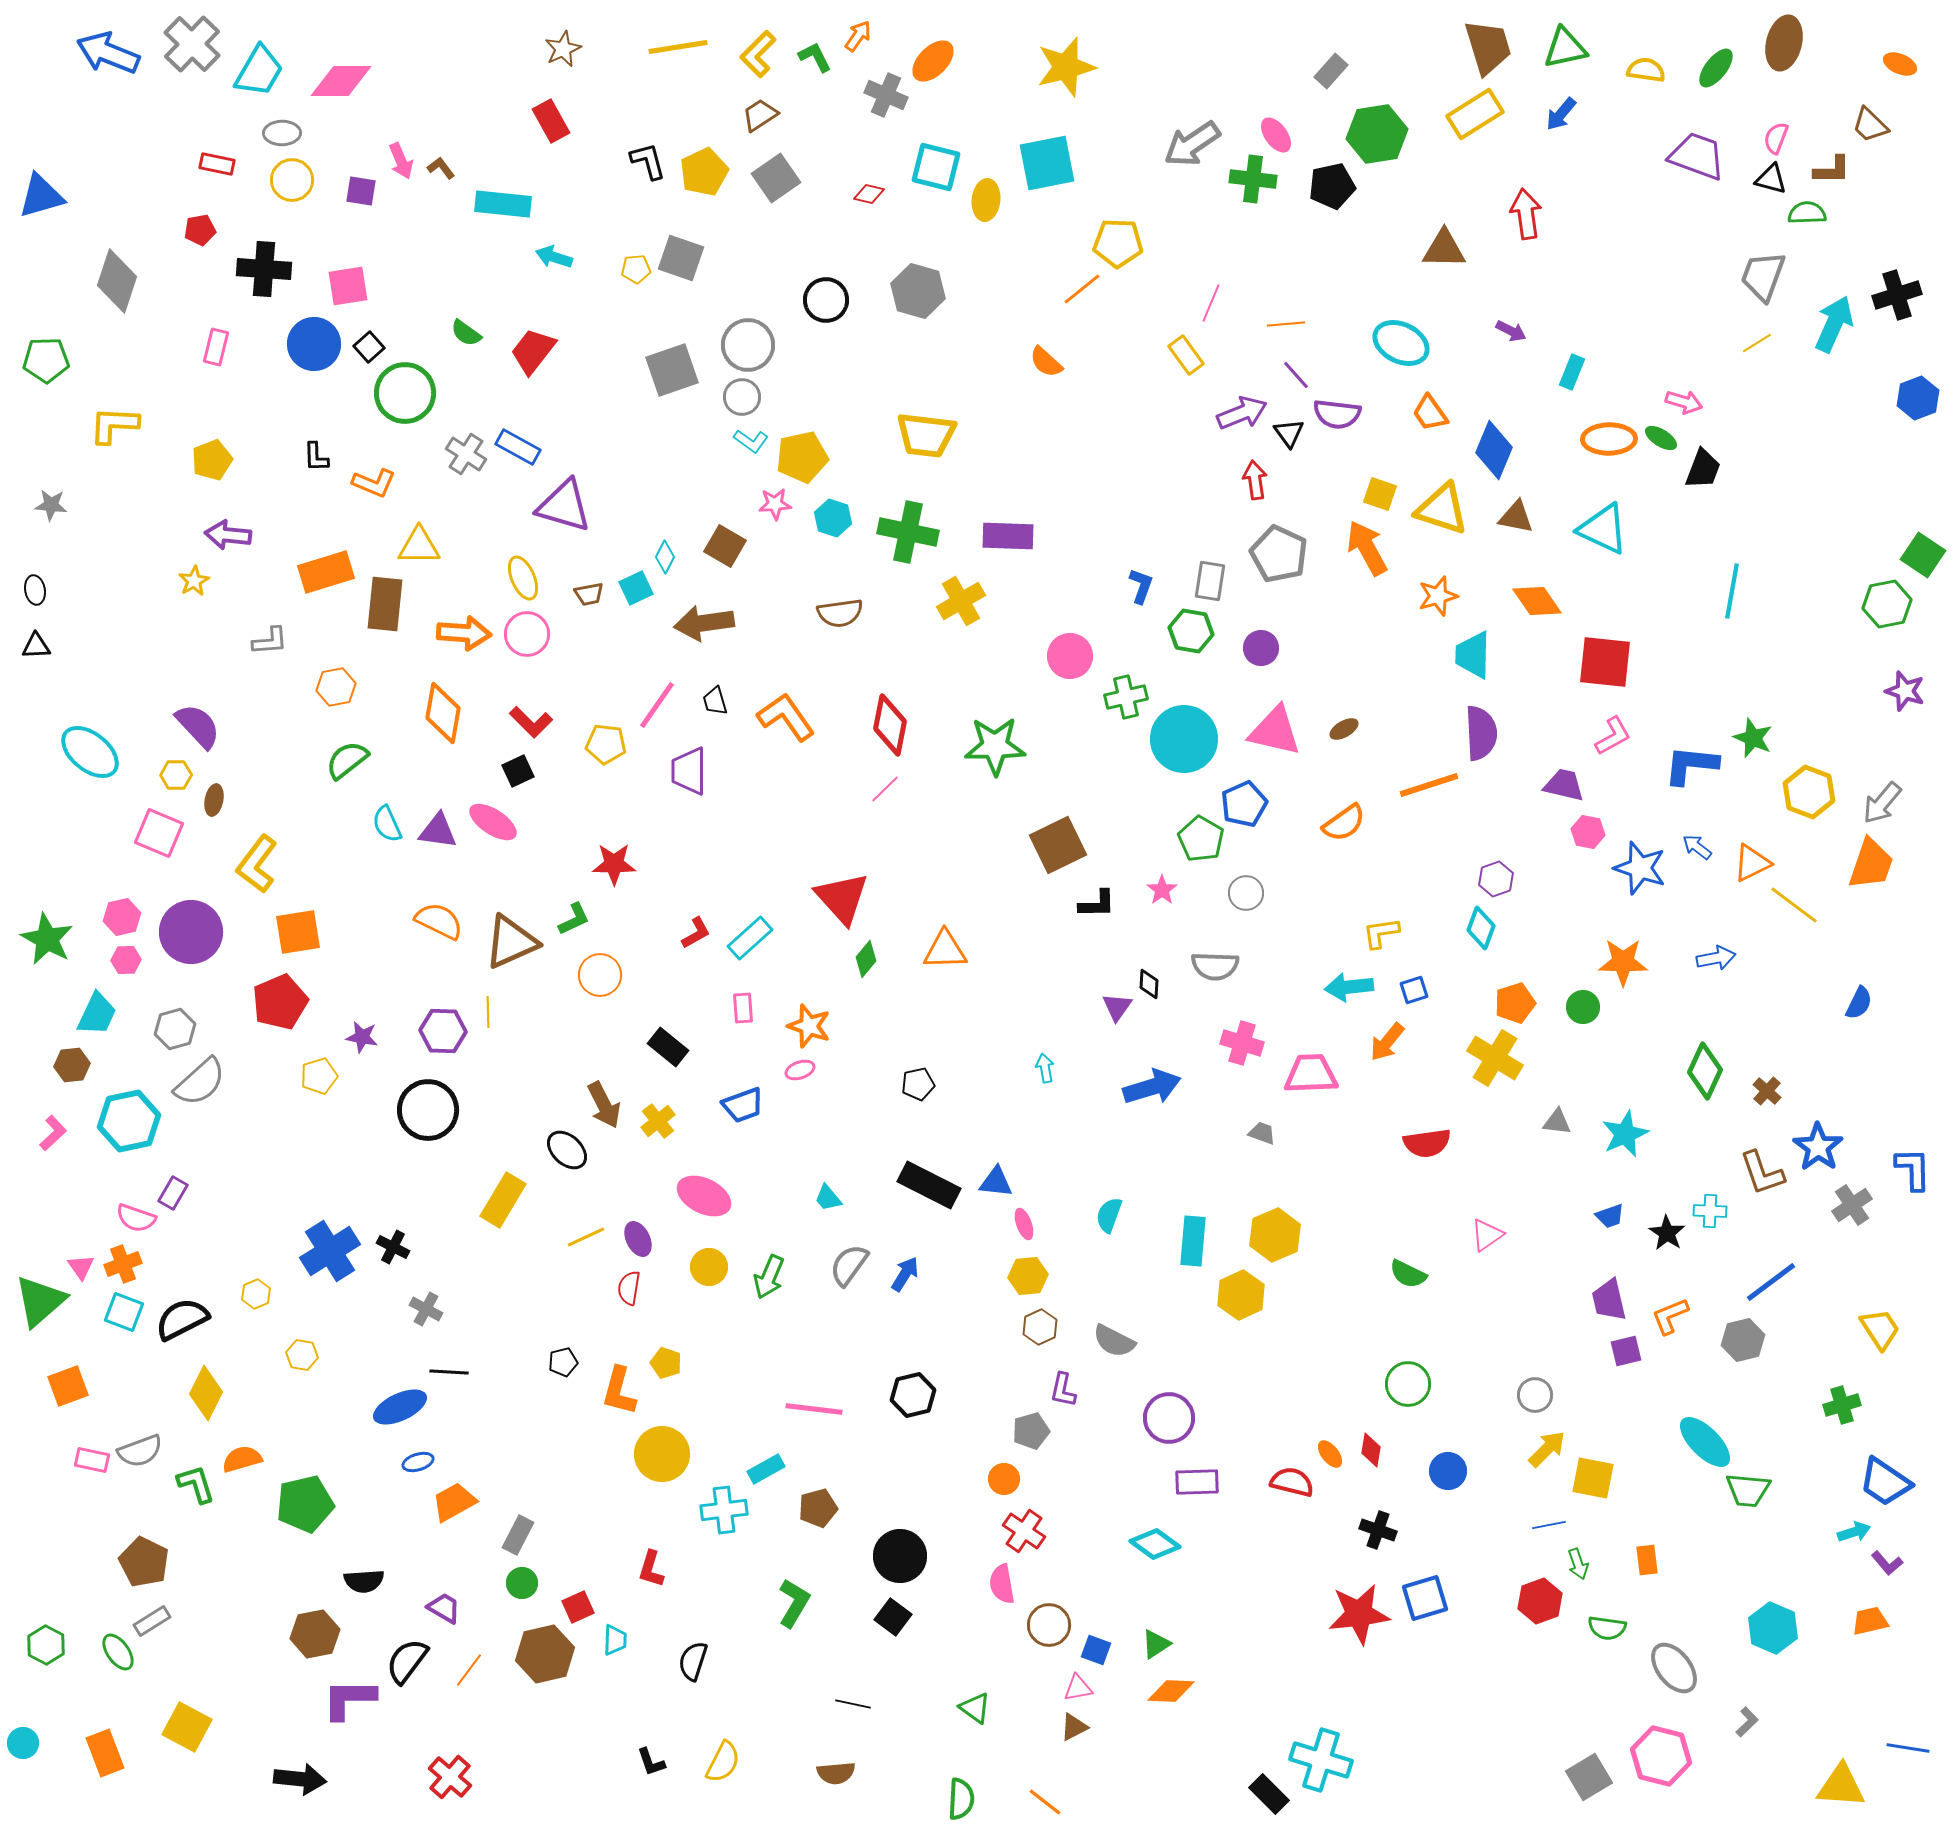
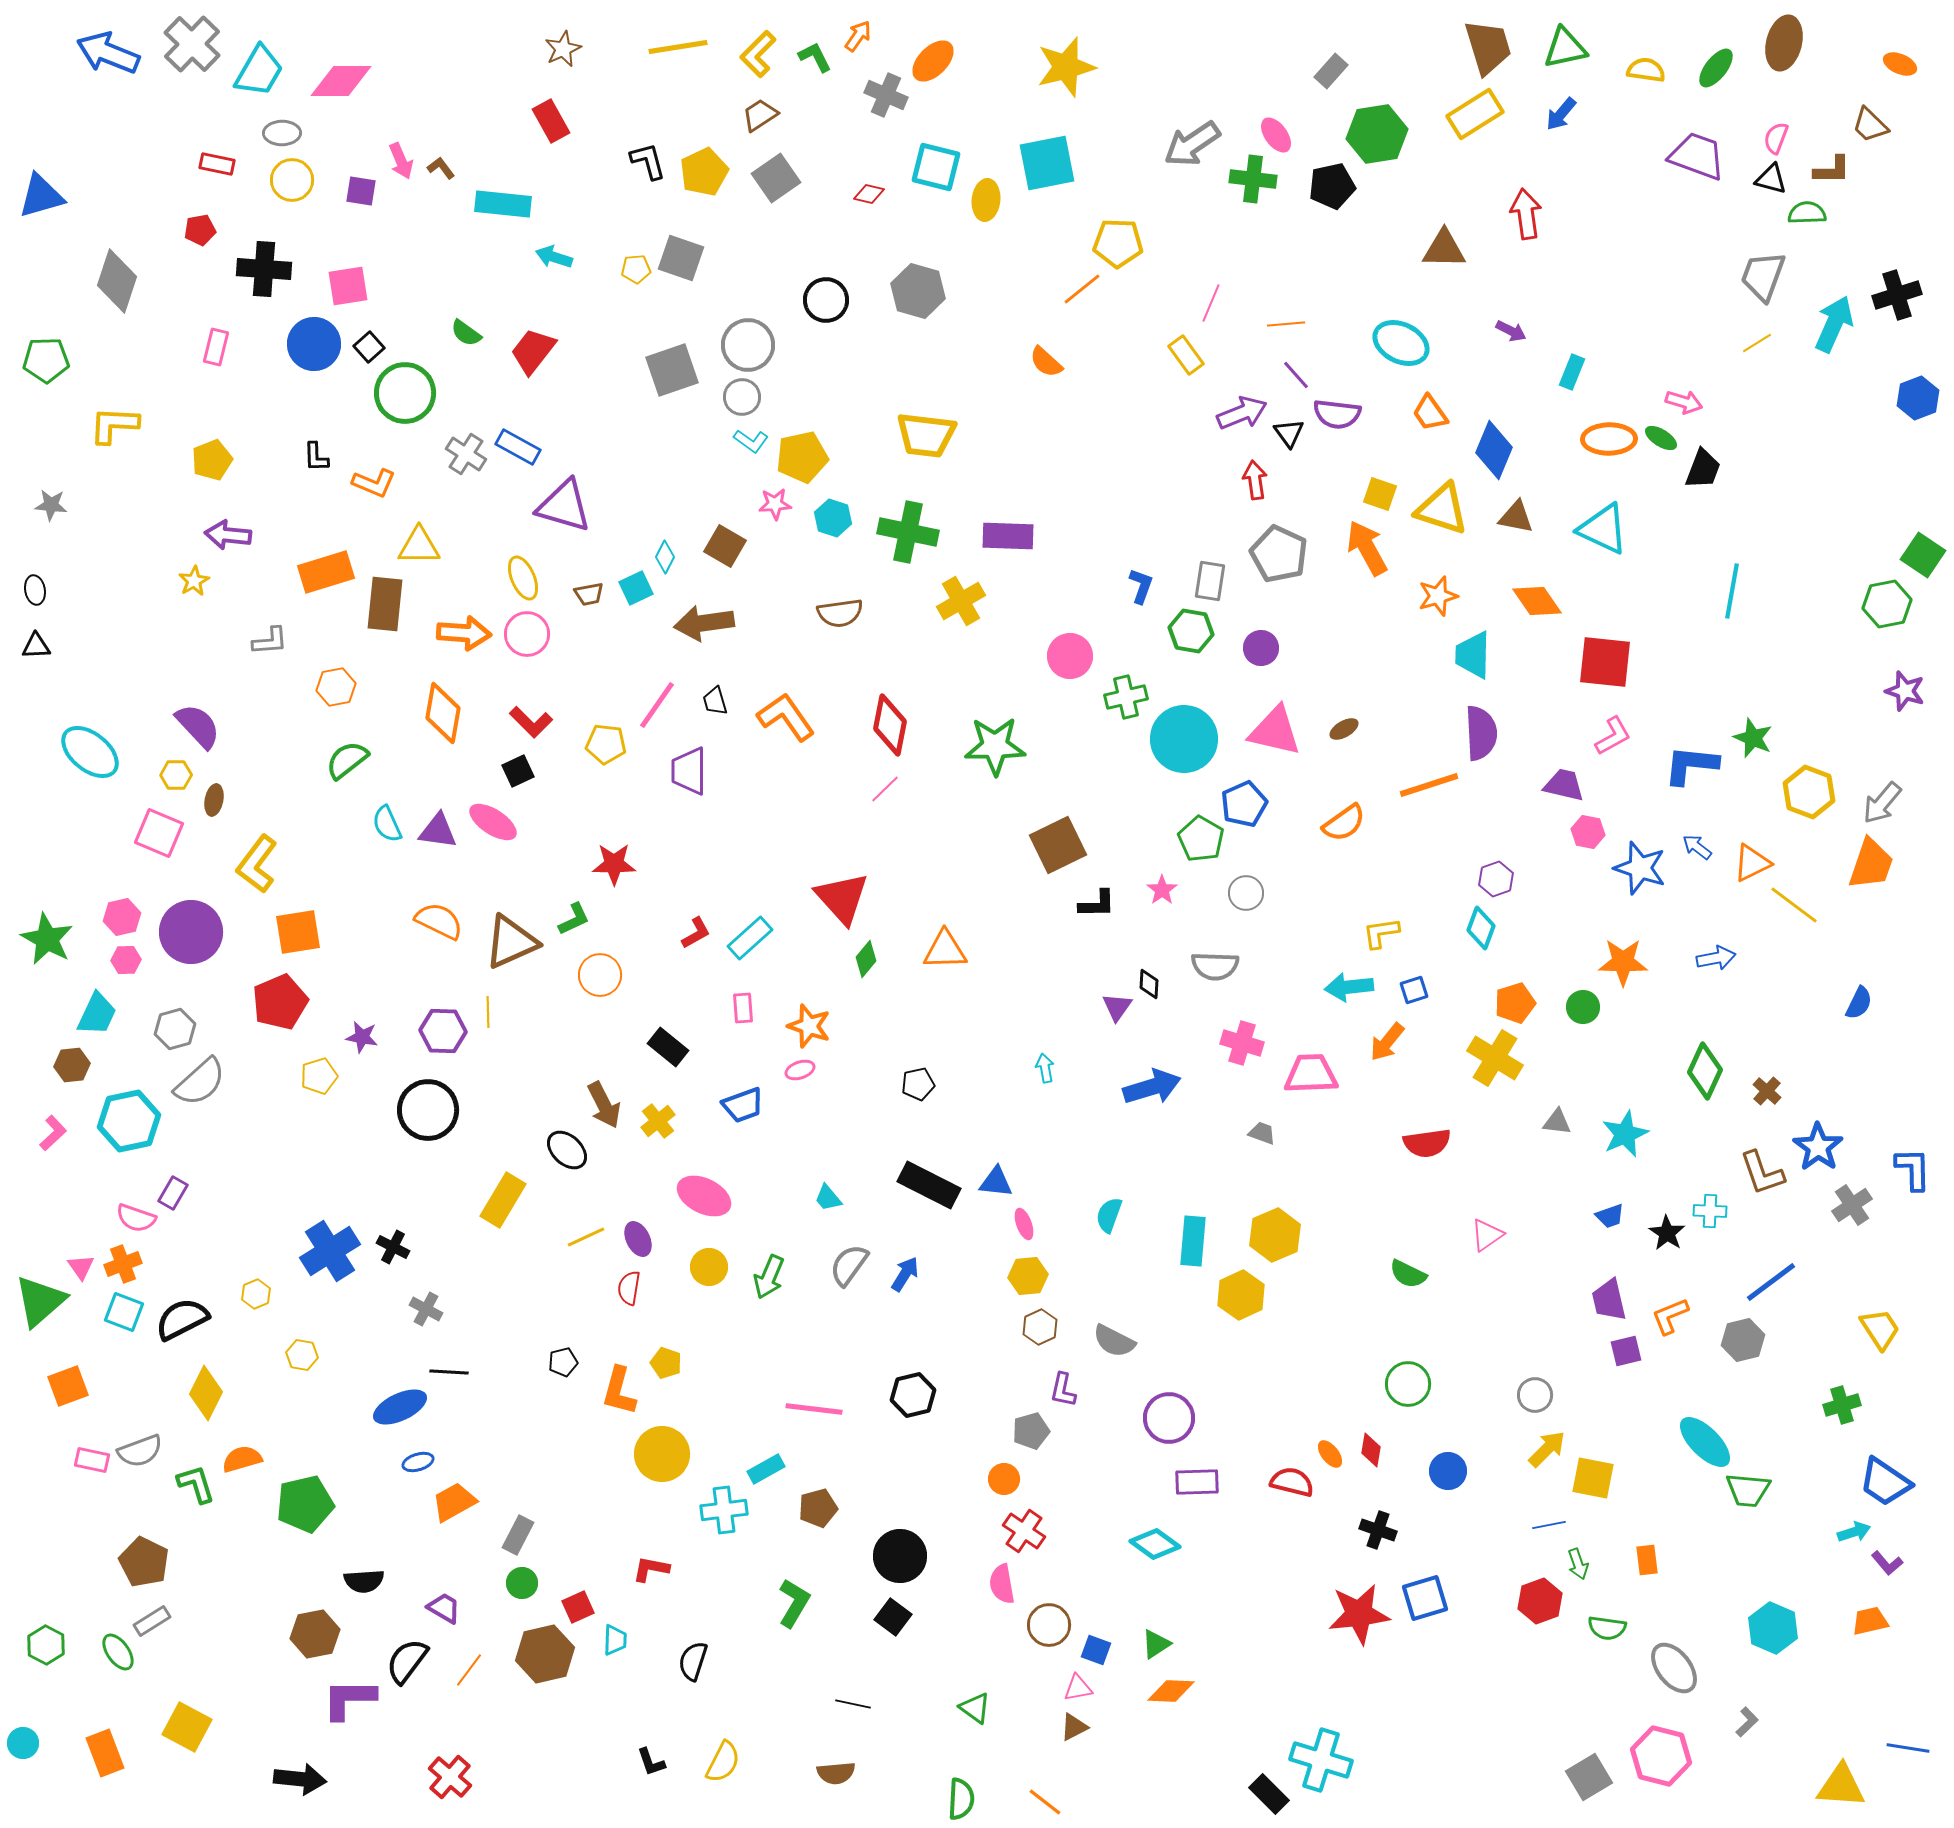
red L-shape at (651, 1569): rotated 84 degrees clockwise
